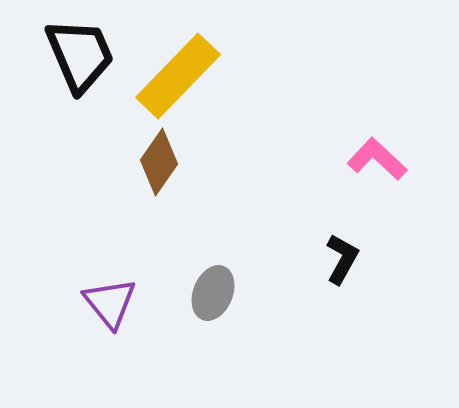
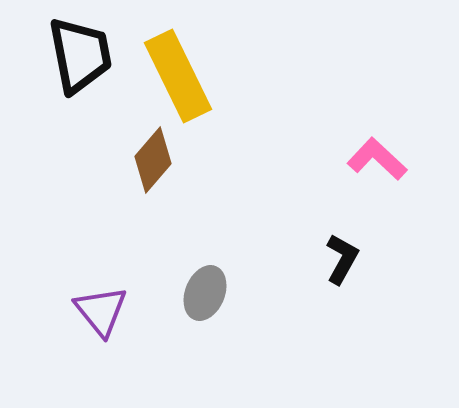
black trapezoid: rotated 12 degrees clockwise
yellow rectangle: rotated 70 degrees counterclockwise
brown diamond: moved 6 px left, 2 px up; rotated 6 degrees clockwise
gray ellipse: moved 8 px left
purple triangle: moved 9 px left, 8 px down
